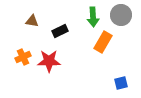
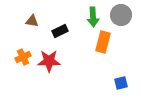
orange rectangle: rotated 15 degrees counterclockwise
